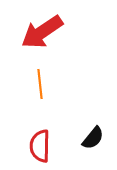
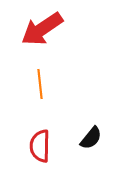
red arrow: moved 3 px up
black semicircle: moved 2 px left
